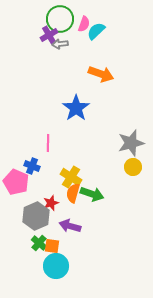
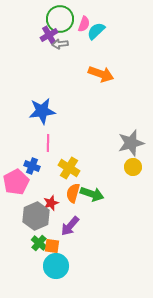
blue star: moved 34 px left, 3 px down; rotated 28 degrees clockwise
yellow cross: moved 2 px left, 9 px up
pink pentagon: rotated 20 degrees clockwise
purple arrow: rotated 65 degrees counterclockwise
